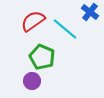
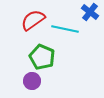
red semicircle: moved 1 px up
cyan line: rotated 28 degrees counterclockwise
